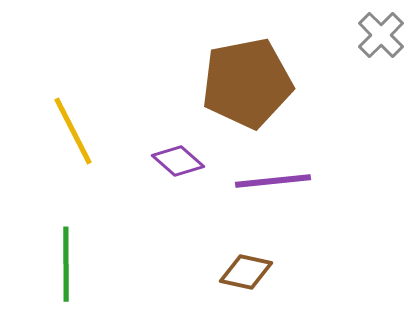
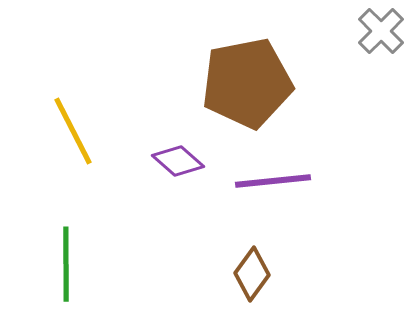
gray cross: moved 4 px up
brown diamond: moved 6 px right, 2 px down; rotated 66 degrees counterclockwise
